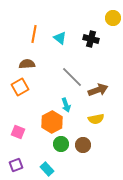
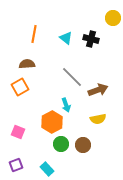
cyan triangle: moved 6 px right
yellow semicircle: moved 2 px right
